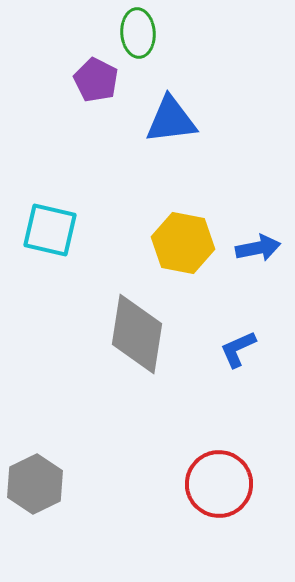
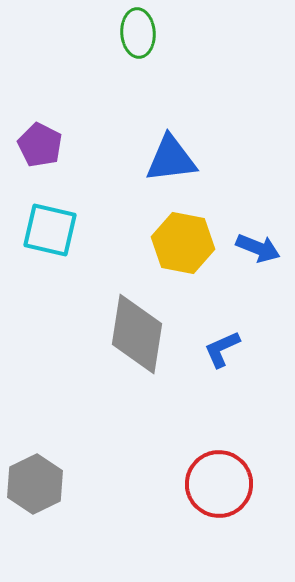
purple pentagon: moved 56 px left, 65 px down
blue triangle: moved 39 px down
blue arrow: rotated 33 degrees clockwise
blue L-shape: moved 16 px left
